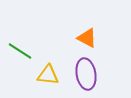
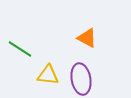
green line: moved 2 px up
purple ellipse: moved 5 px left, 5 px down
